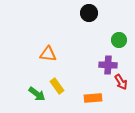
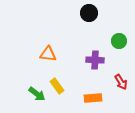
green circle: moved 1 px down
purple cross: moved 13 px left, 5 px up
